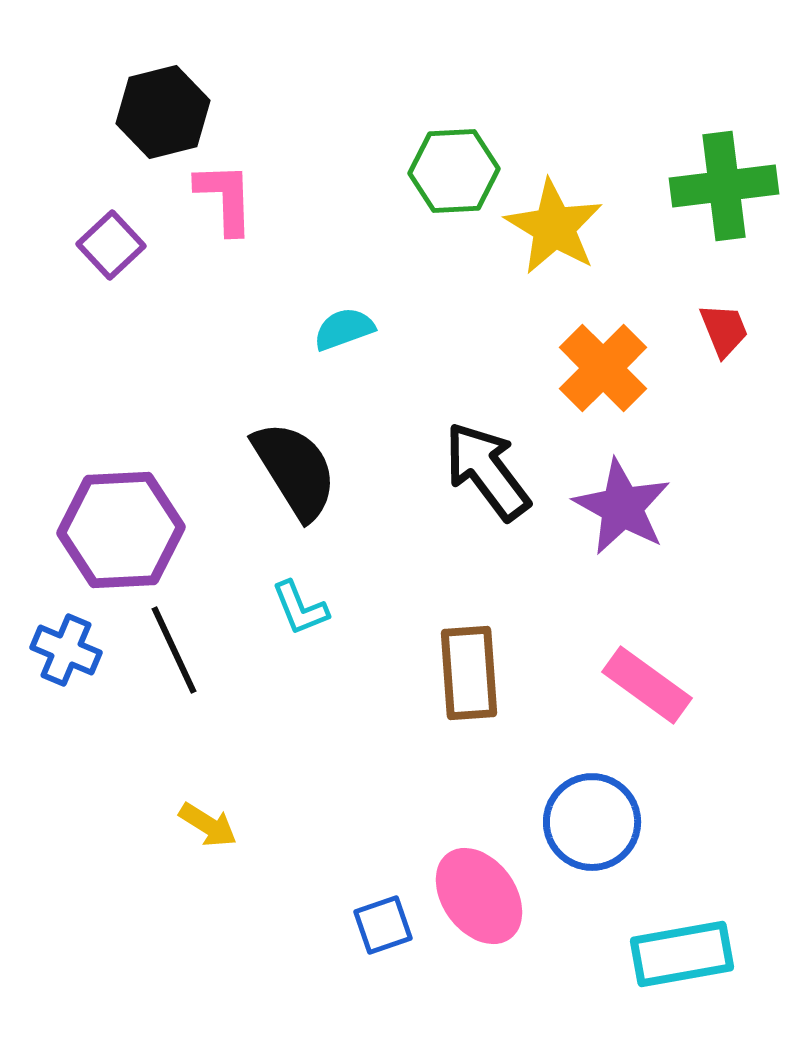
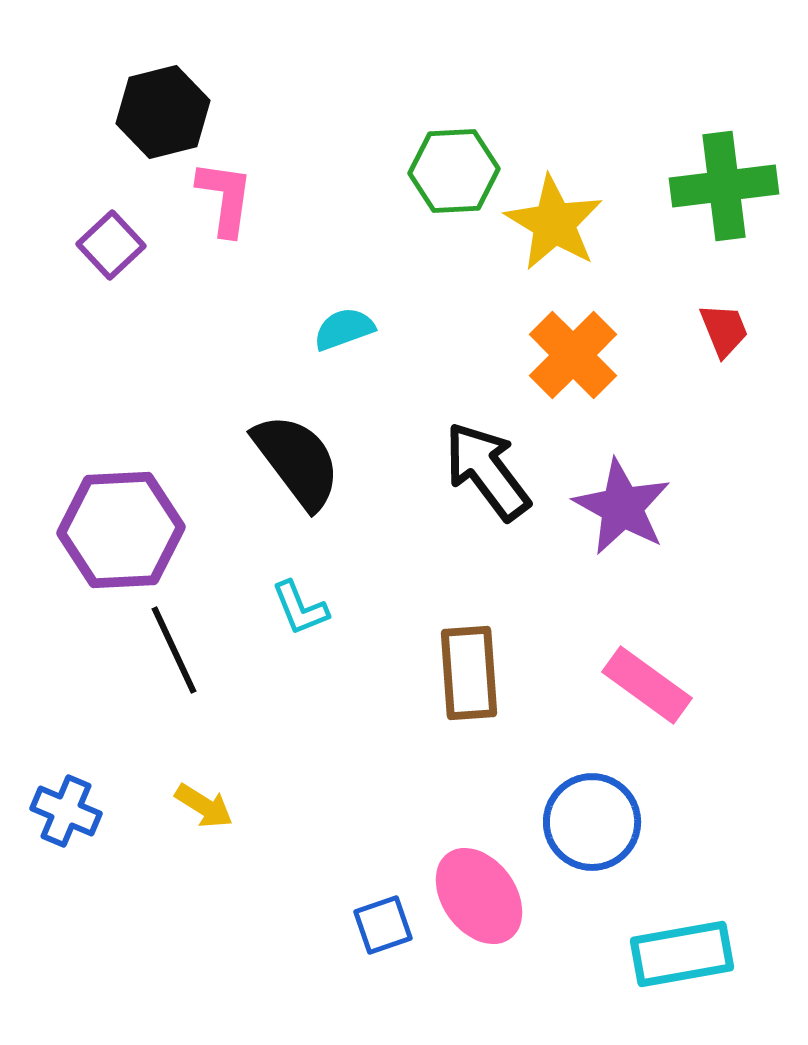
pink L-shape: rotated 10 degrees clockwise
yellow star: moved 4 px up
orange cross: moved 30 px left, 13 px up
black semicircle: moved 2 px right, 9 px up; rotated 5 degrees counterclockwise
blue cross: moved 161 px down
yellow arrow: moved 4 px left, 19 px up
